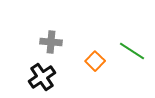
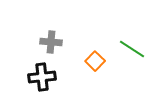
green line: moved 2 px up
black cross: rotated 28 degrees clockwise
